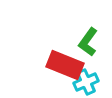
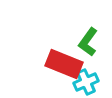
red rectangle: moved 1 px left, 1 px up
